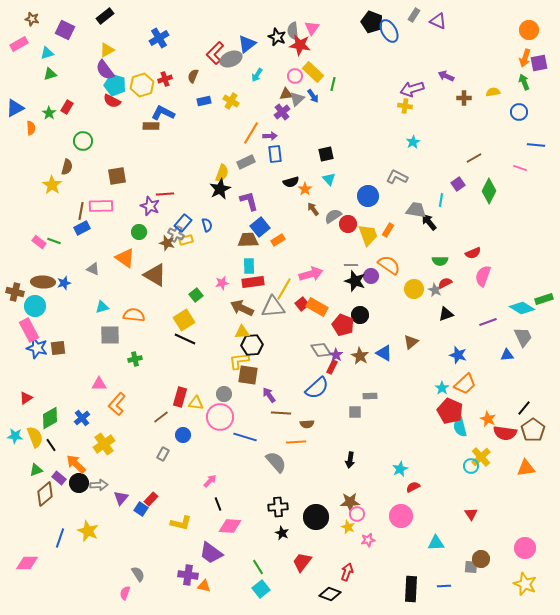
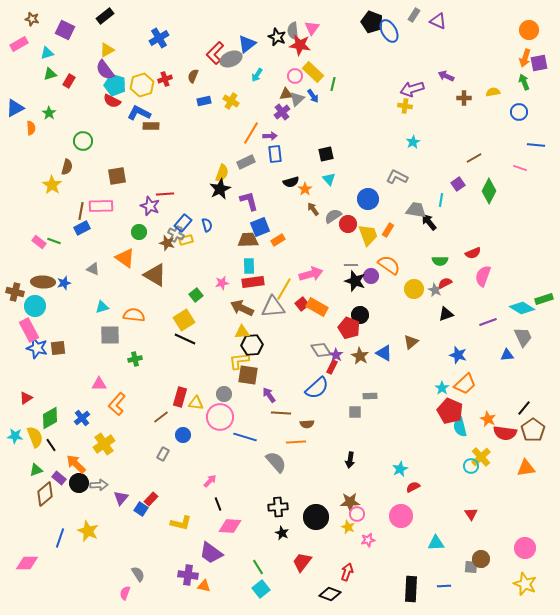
red rectangle at (67, 107): moved 2 px right, 26 px up
blue L-shape at (163, 113): moved 24 px left
blue circle at (368, 196): moved 3 px down
blue square at (260, 227): rotated 18 degrees clockwise
red pentagon at (343, 325): moved 6 px right, 3 px down
